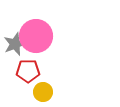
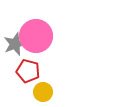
red pentagon: rotated 15 degrees clockwise
